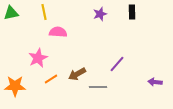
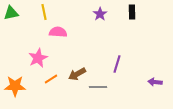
purple star: rotated 16 degrees counterclockwise
purple line: rotated 24 degrees counterclockwise
